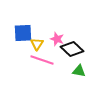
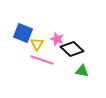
blue square: rotated 24 degrees clockwise
green triangle: moved 3 px right
